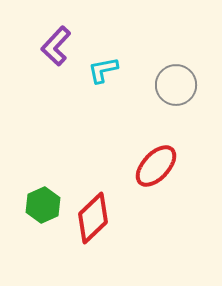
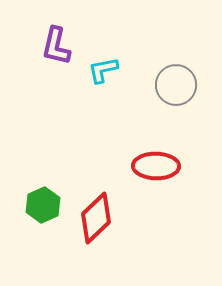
purple L-shape: rotated 30 degrees counterclockwise
red ellipse: rotated 48 degrees clockwise
red diamond: moved 3 px right
